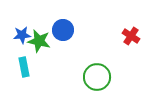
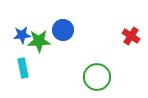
green star: rotated 15 degrees counterclockwise
cyan rectangle: moved 1 px left, 1 px down
